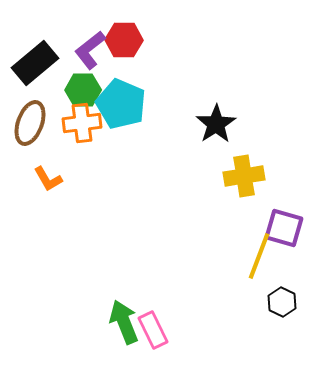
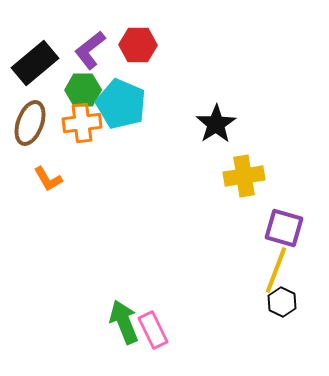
red hexagon: moved 14 px right, 5 px down
yellow line: moved 17 px right, 14 px down
